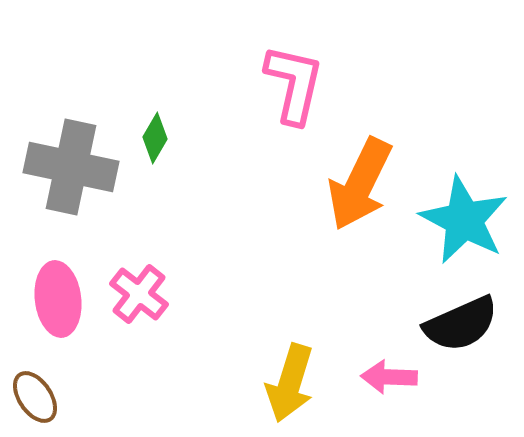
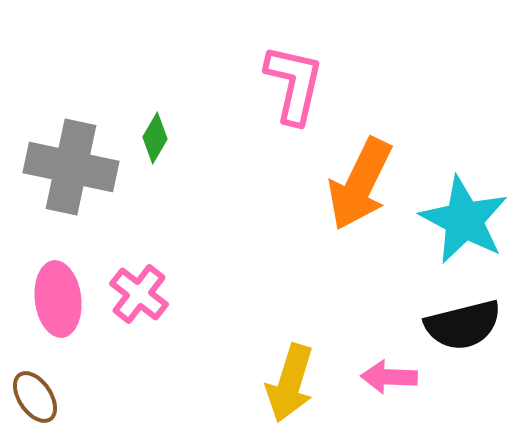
black semicircle: moved 2 px right, 1 px down; rotated 10 degrees clockwise
